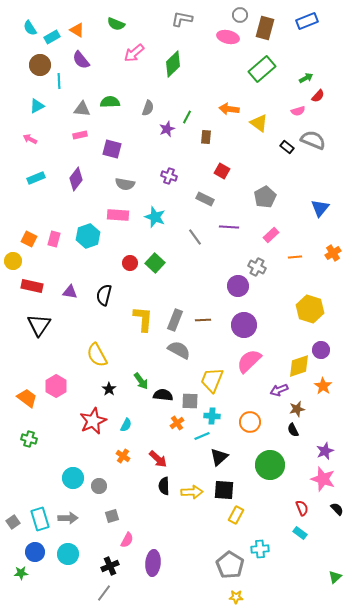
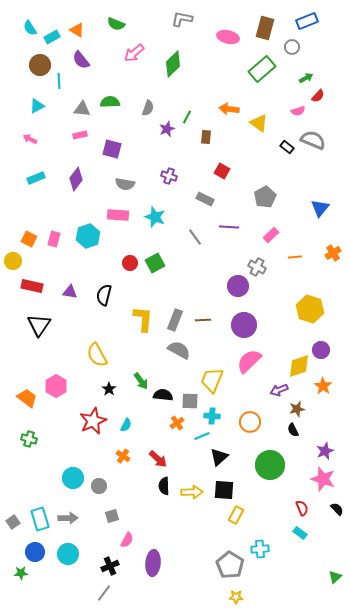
gray circle at (240, 15): moved 52 px right, 32 px down
green square at (155, 263): rotated 18 degrees clockwise
